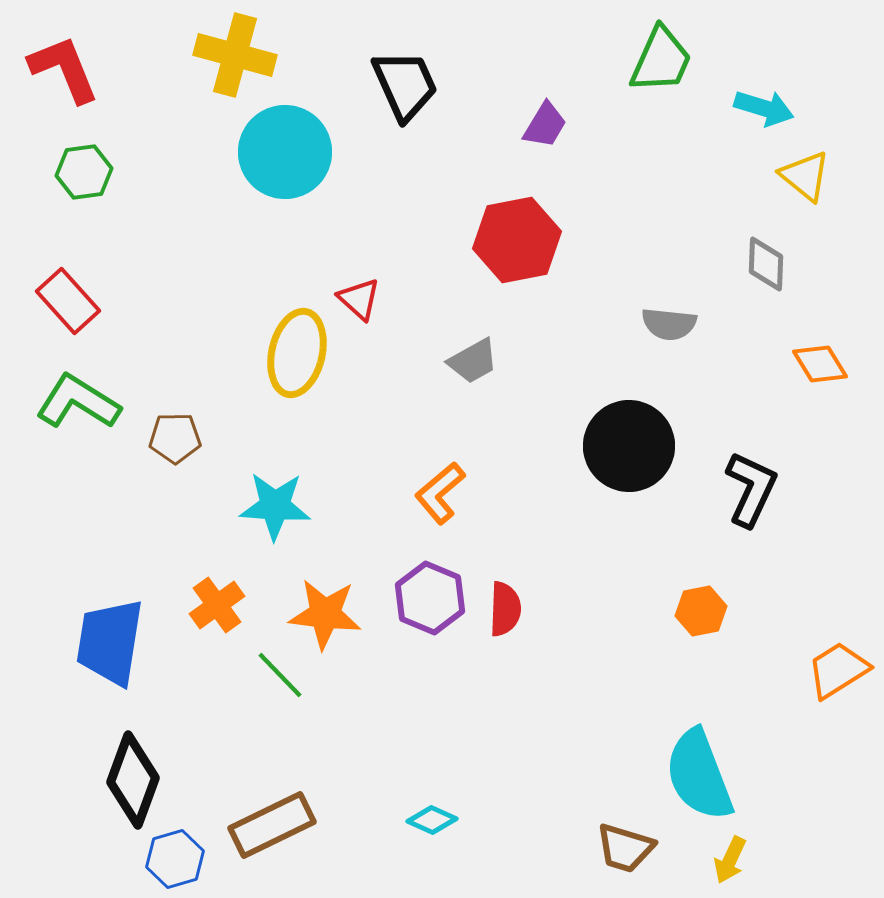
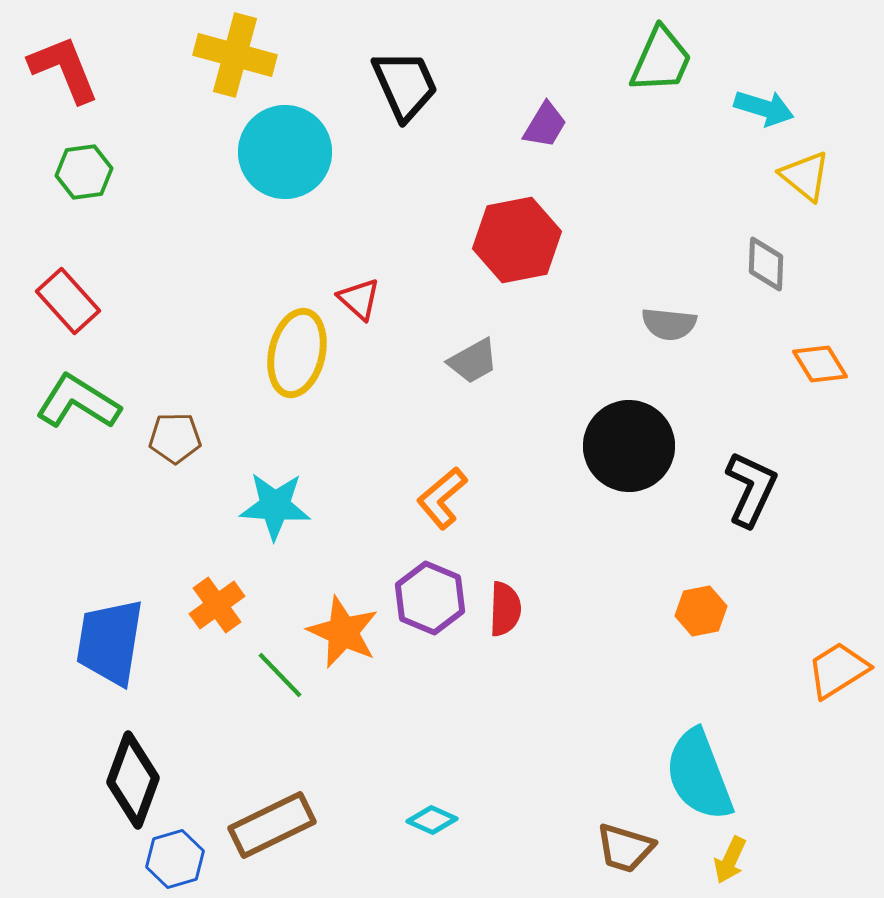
orange L-shape: moved 2 px right, 5 px down
orange star: moved 18 px right, 18 px down; rotated 18 degrees clockwise
